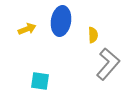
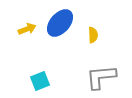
blue ellipse: moved 1 px left, 2 px down; rotated 32 degrees clockwise
gray L-shape: moved 7 px left, 13 px down; rotated 136 degrees counterclockwise
cyan square: rotated 30 degrees counterclockwise
